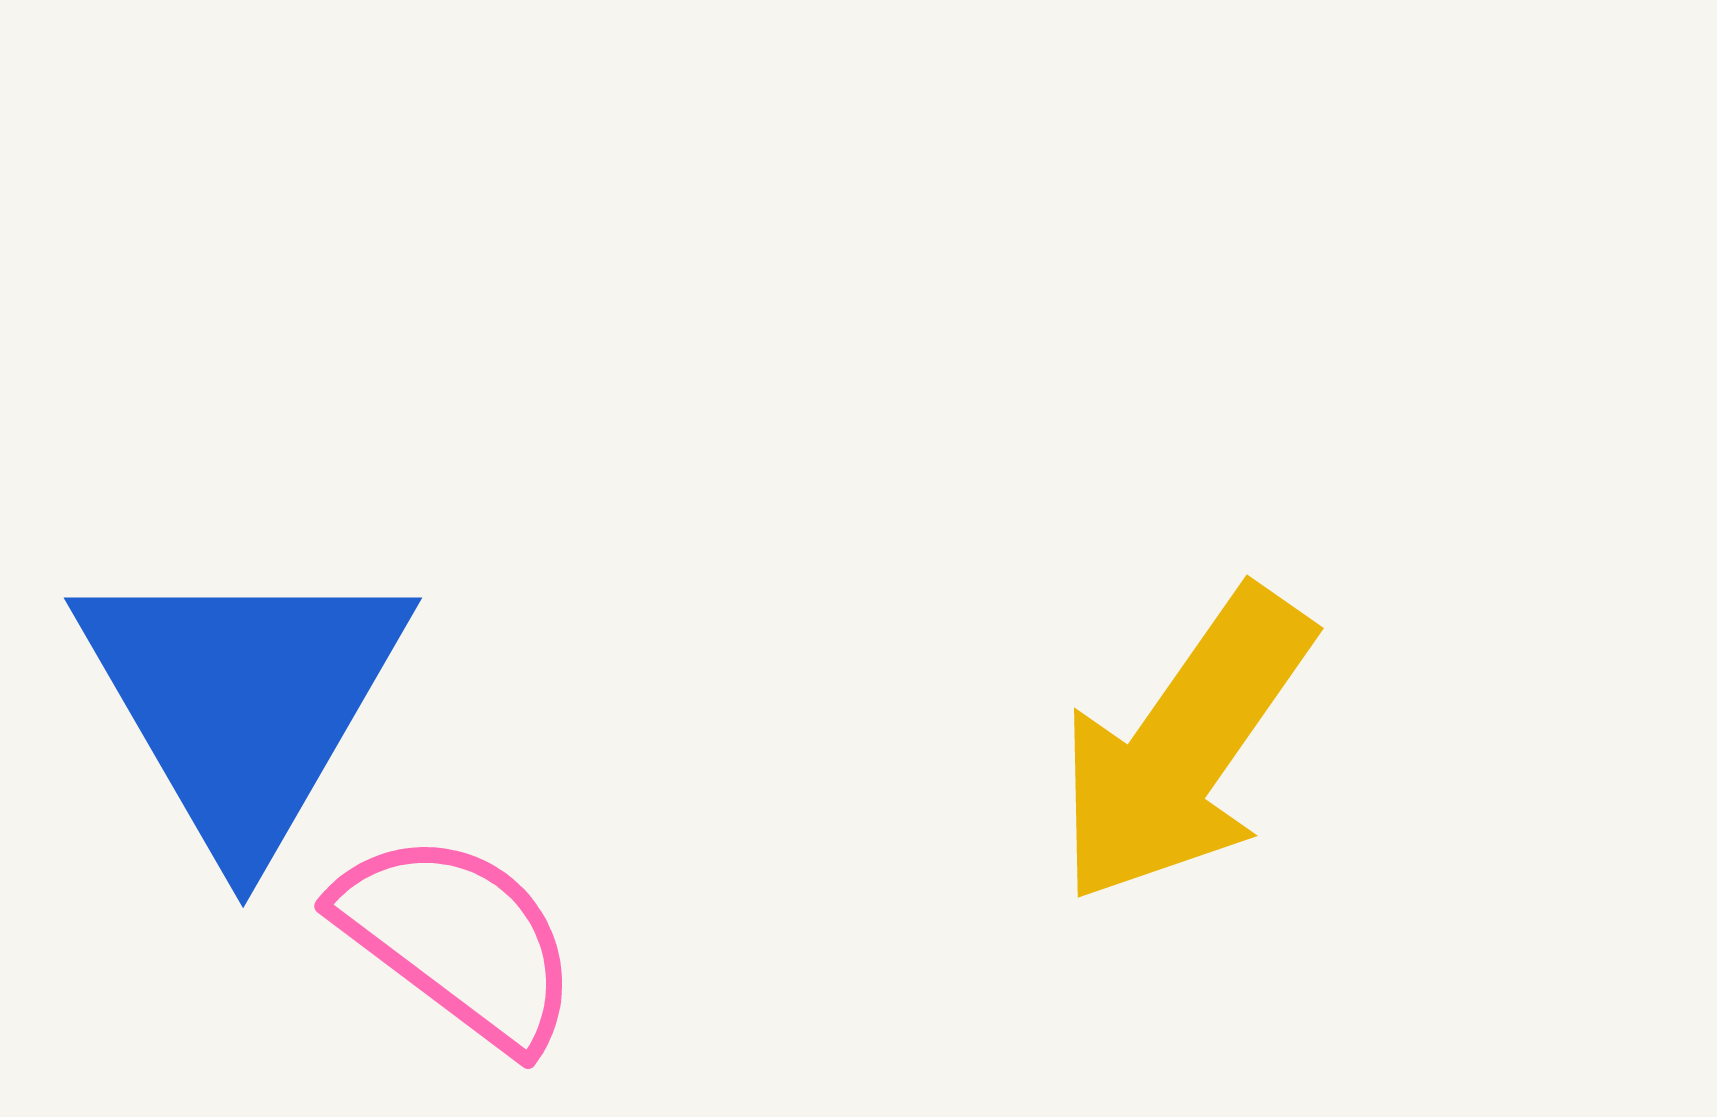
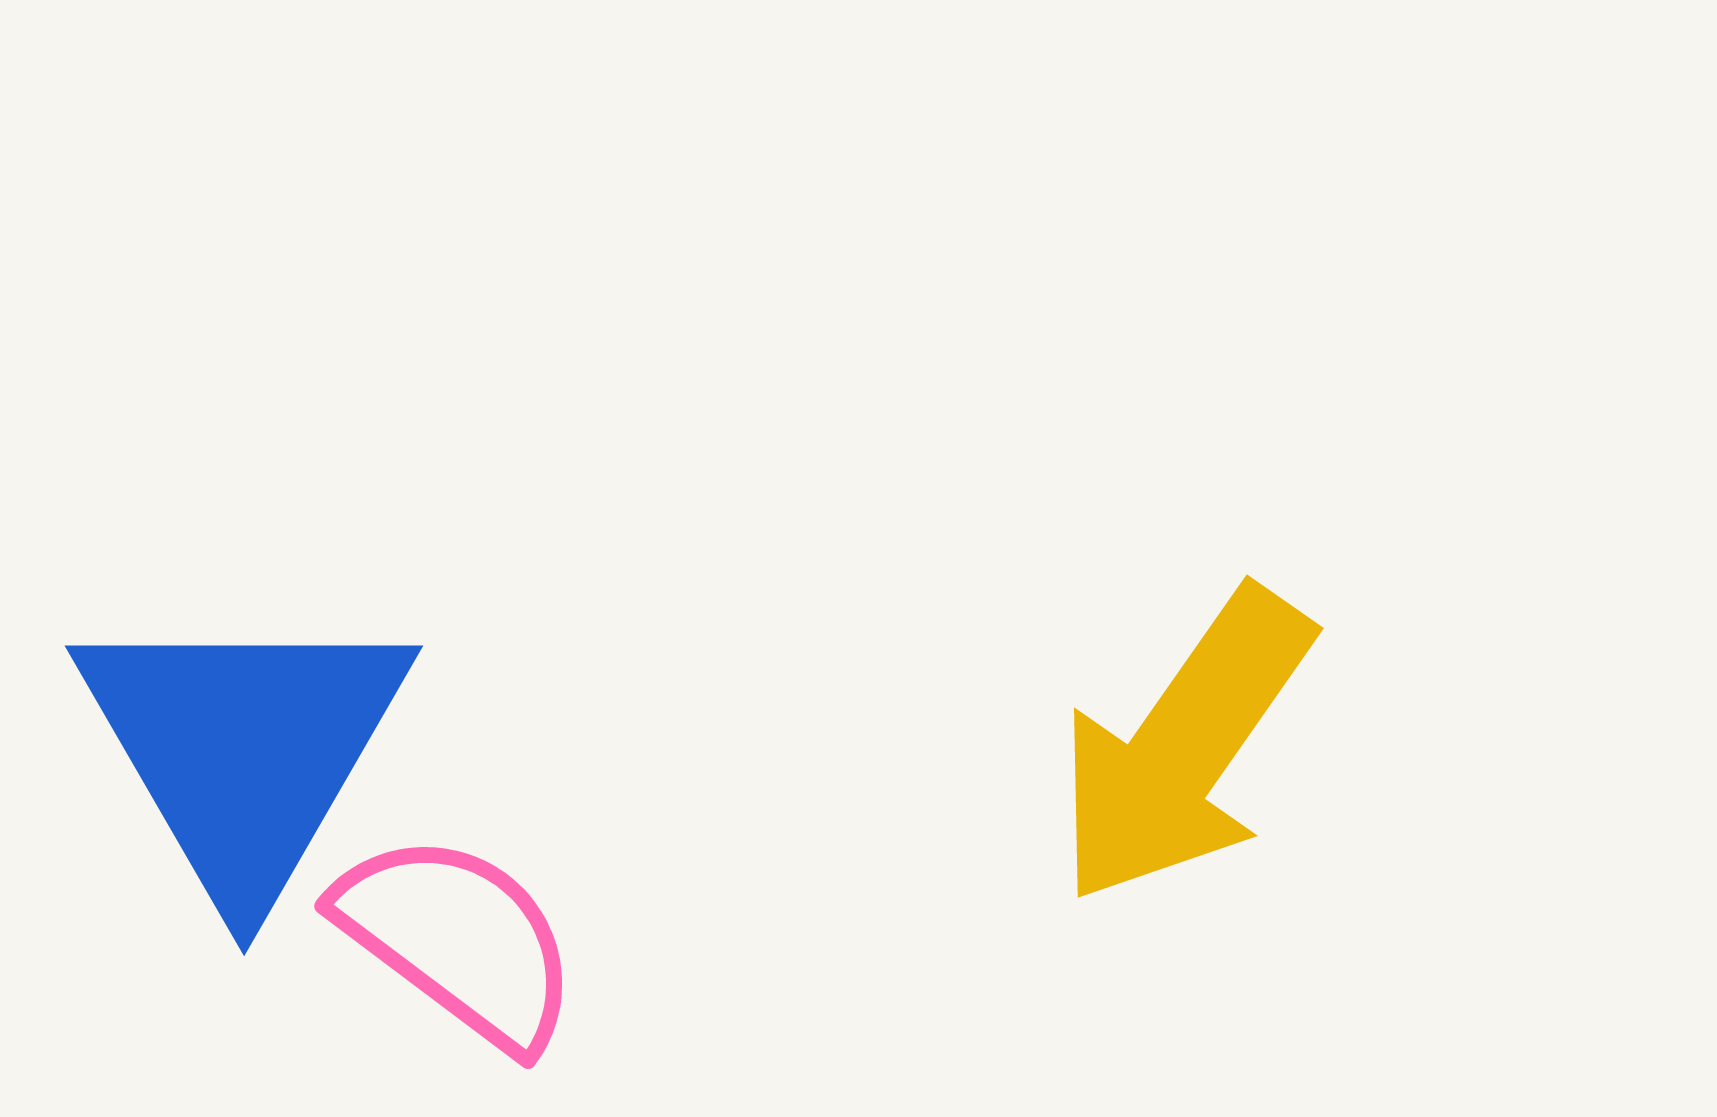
blue triangle: moved 1 px right, 48 px down
